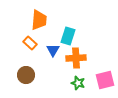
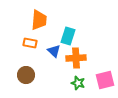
orange rectangle: rotated 32 degrees counterclockwise
blue triangle: moved 1 px right, 1 px down; rotated 16 degrees counterclockwise
